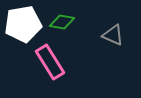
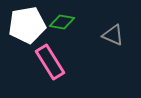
white pentagon: moved 4 px right, 1 px down
